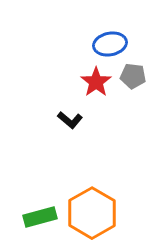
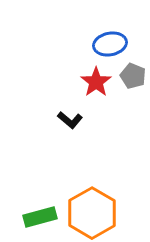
gray pentagon: rotated 15 degrees clockwise
